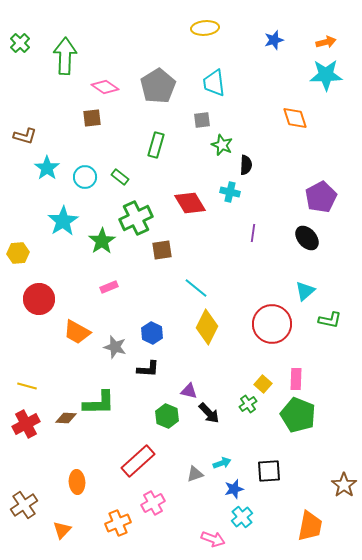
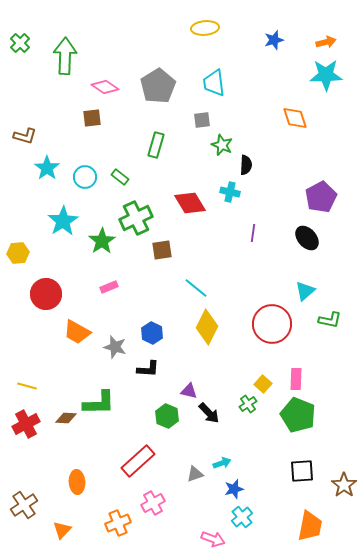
red circle at (39, 299): moved 7 px right, 5 px up
black square at (269, 471): moved 33 px right
